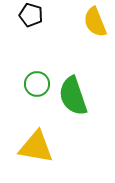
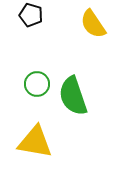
yellow semicircle: moved 2 px left, 2 px down; rotated 12 degrees counterclockwise
yellow triangle: moved 1 px left, 5 px up
